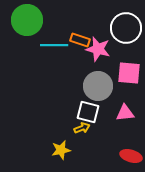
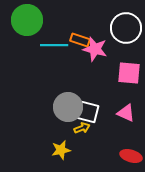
pink star: moved 3 px left
gray circle: moved 30 px left, 21 px down
pink triangle: moved 1 px right; rotated 30 degrees clockwise
